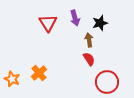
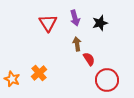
brown arrow: moved 12 px left, 4 px down
red circle: moved 2 px up
